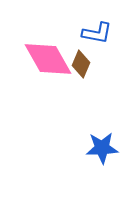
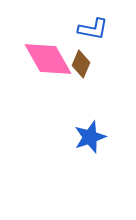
blue L-shape: moved 4 px left, 4 px up
blue star: moved 12 px left, 11 px up; rotated 16 degrees counterclockwise
